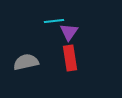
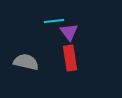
purple triangle: rotated 12 degrees counterclockwise
gray semicircle: rotated 25 degrees clockwise
